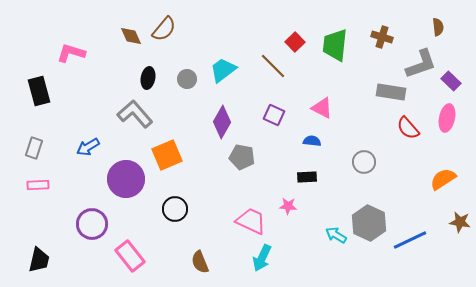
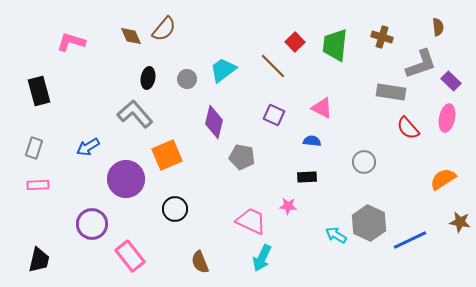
pink L-shape at (71, 53): moved 11 px up
purple diamond at (222, 122): moved 8 px left; rotated 16 degrees counterclockwise
